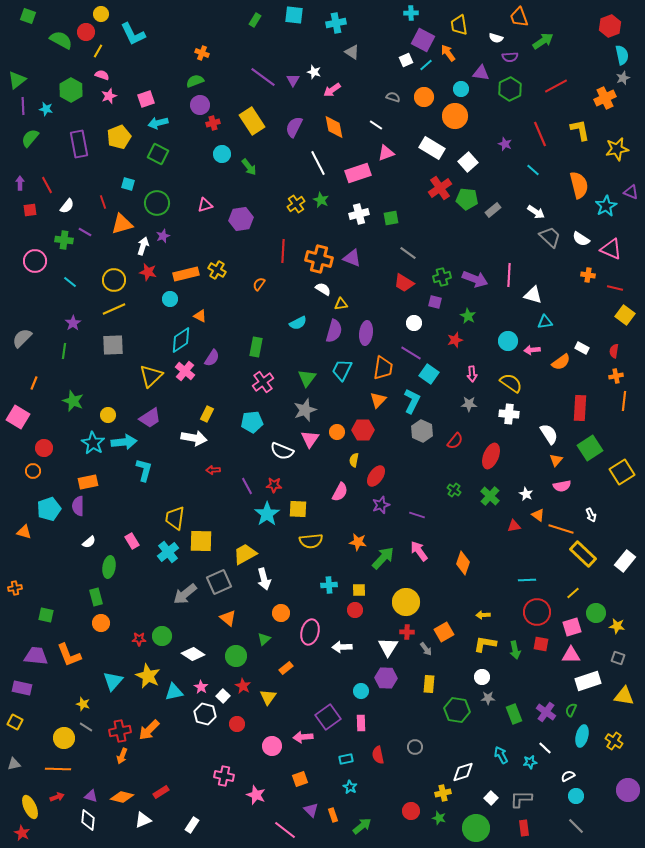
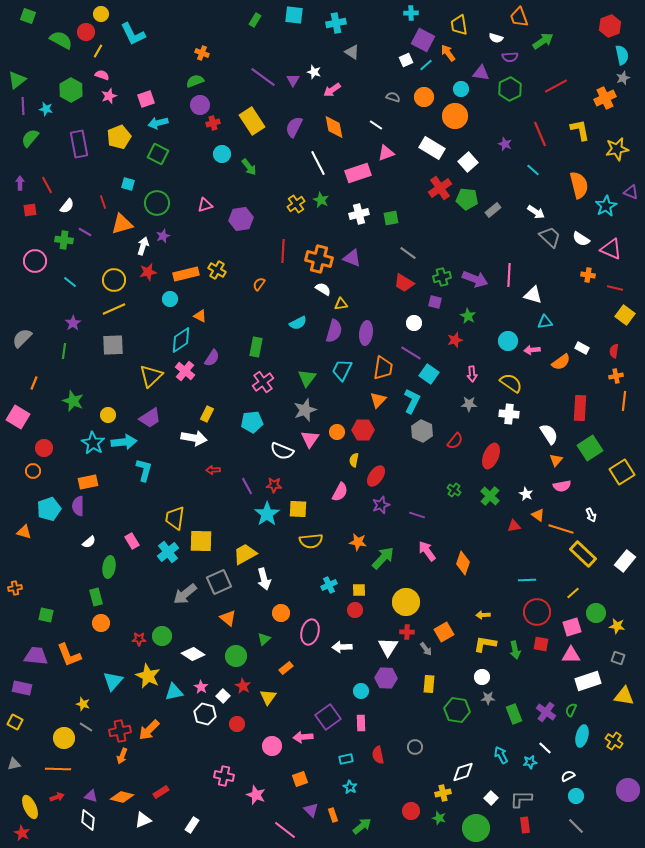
red star at (148, 272): rotated 24 degrees counterclockwise
pink arrow at (419, 551): moved 8 px right
cyan cross at (329, 585): rotated 21 degrees counterclockwise
red rectangle at (524, 828): moved 1 px right, 3 px up
